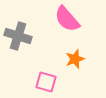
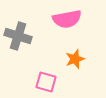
pink semicircle: rotated 60 degrees counterclockwise
